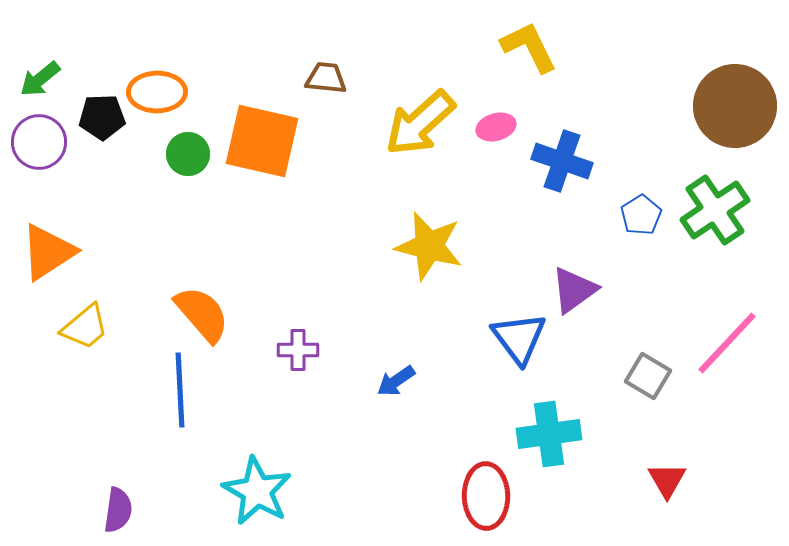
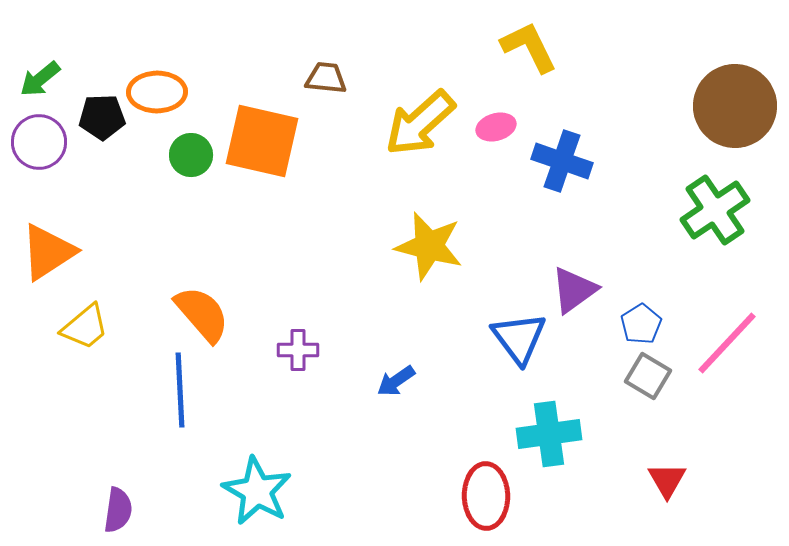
green circle: moved 3 px right, 1 px down
blue pentagon: moved 109 px down
